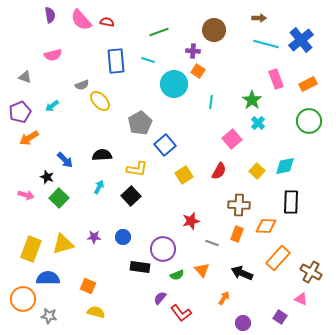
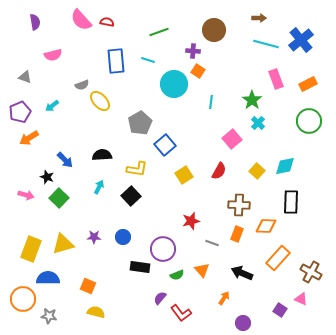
purple semicircle at (50, 15): moved 15 px left, 7 px down
purple square at (280, 317): moved 7 px up
